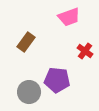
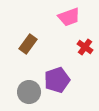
brown rectangle: moved 2 px right, 2 px down
red cross: moved 4 px up
purple pentagon: rotated 25 degrees counterclockwise
